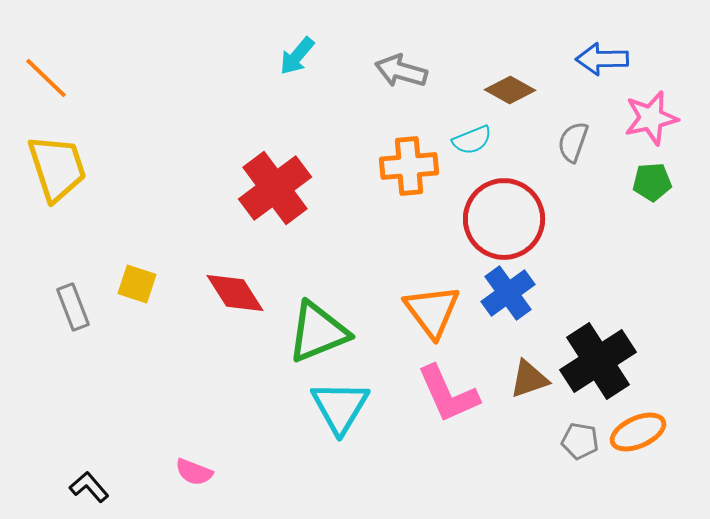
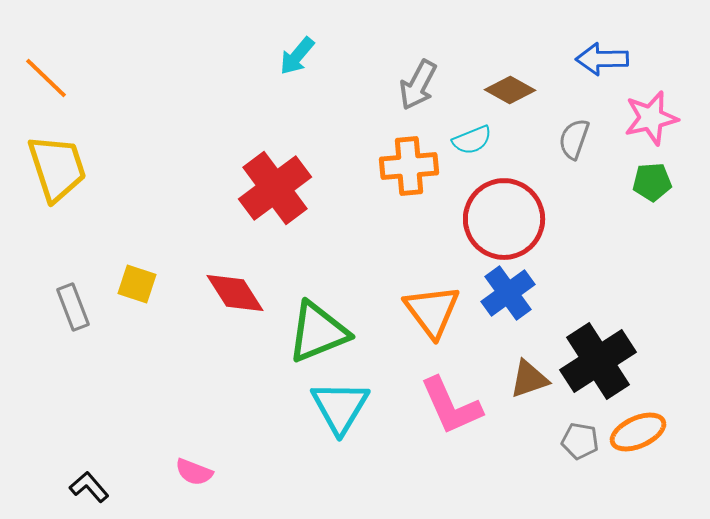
gray arrow: moved 17 px right, 14 px down; rotated 78 degrees counterclockwise
gray semicircle: moved 1 px right, 3 px up
pink L-shape: moved 3 px right, 12 px down
